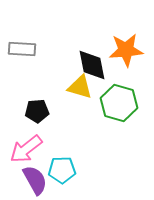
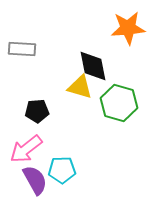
orange star: moved 2 px right, 22 px up
black diamond: moved 1 px right, 1 px down
